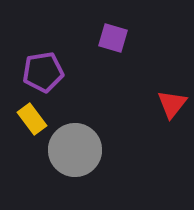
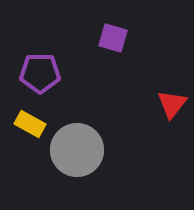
purple pentagon: moved 3 px left, 1 px down; rotated 9 degrees clockwise
yellow rectangle: moved 2 px left, 5 px down; rotated 24 degrees counterclockwise
gray circle: moved 2 px right
